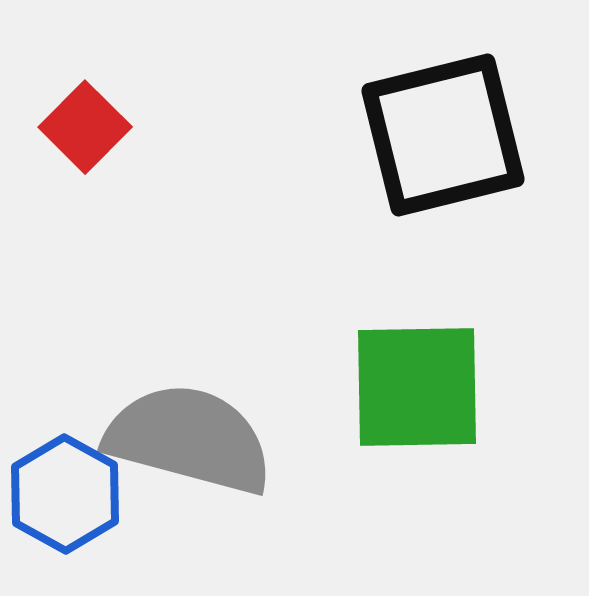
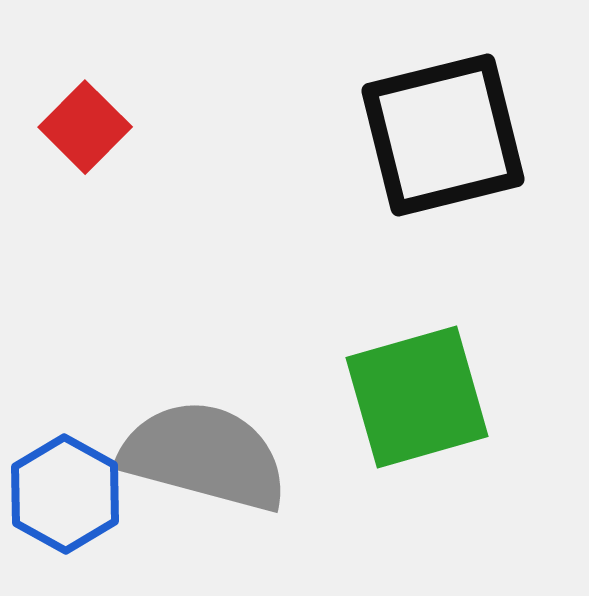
green square: moved 10 px down; rotated 15 degrees counterclockwise
gray semicircle: moved 15 px right, 17 px down
